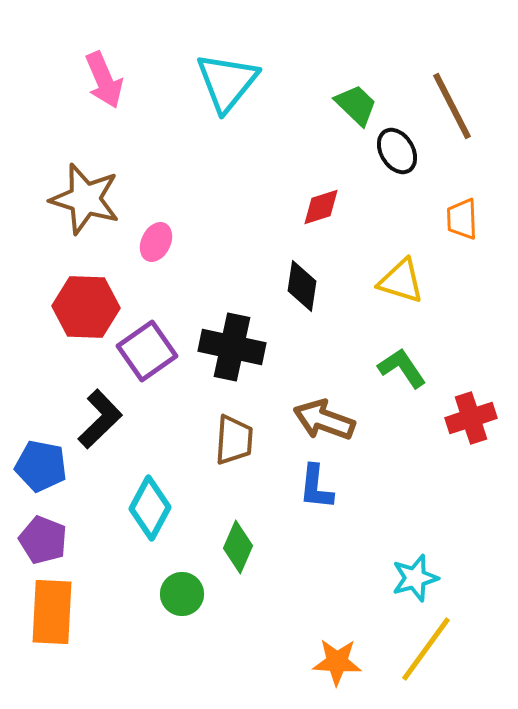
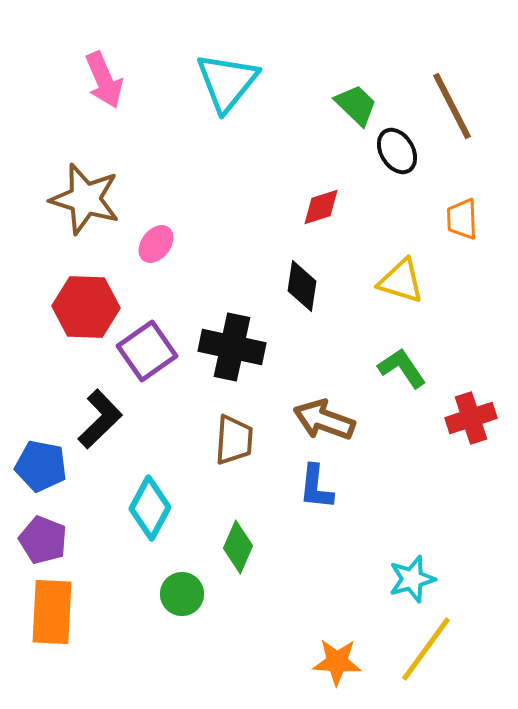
pink ellipse: moved 2 px down; rotated 12 degrees clockwise
cyan star: moved 3 px left, 1 px down
